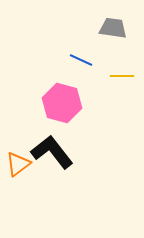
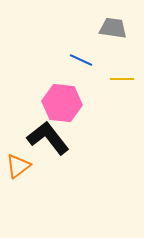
yellow line: moved 3 px down
pink hexagon: rotated 9 degrees counterclockwise
black L-shape: moved 4 px left, 14 px up
orange triangle: moved 2 px down
